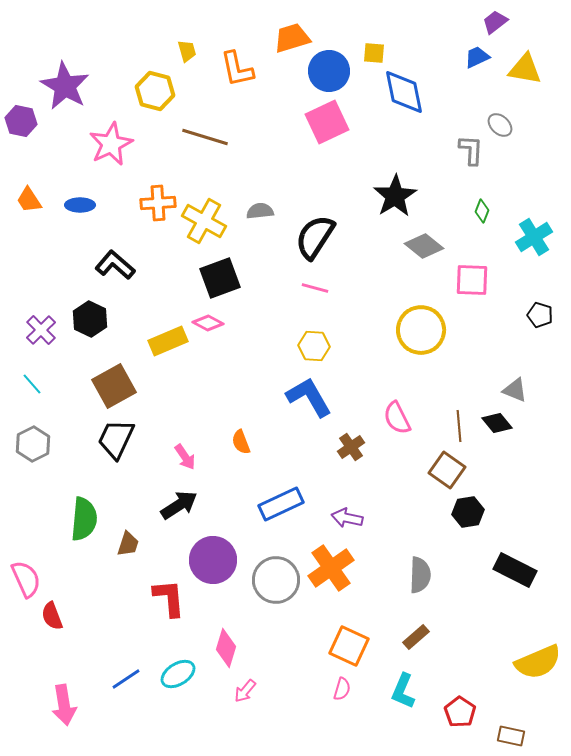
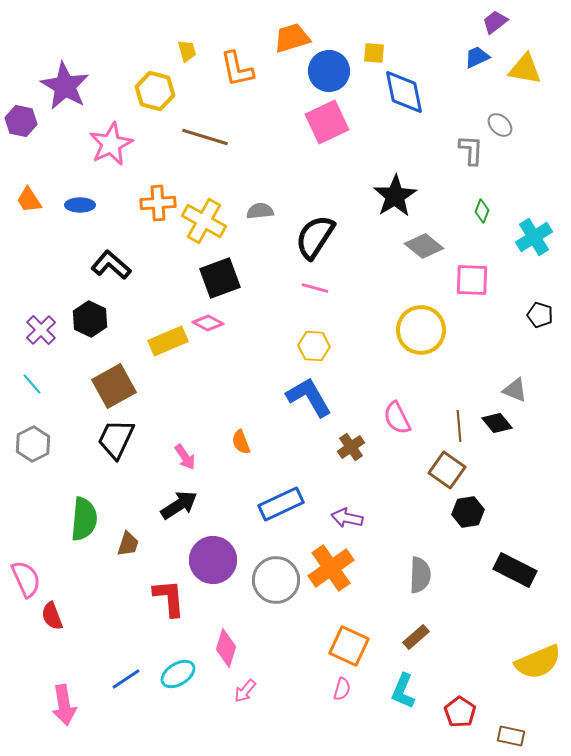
black L-shape at (115, 265): moved 4 px left
